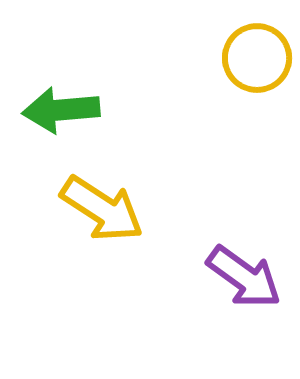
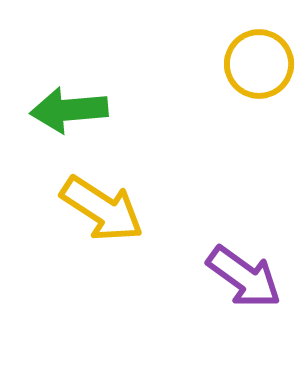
yellow circle: moved 2 px right, 6 px down
green arrow: moved 8 px right
